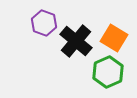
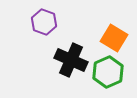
purple hexagon: moved 1 px up
black cross: moved 5 px left, 19 px down; rotated 16 degrees counterclockwise
